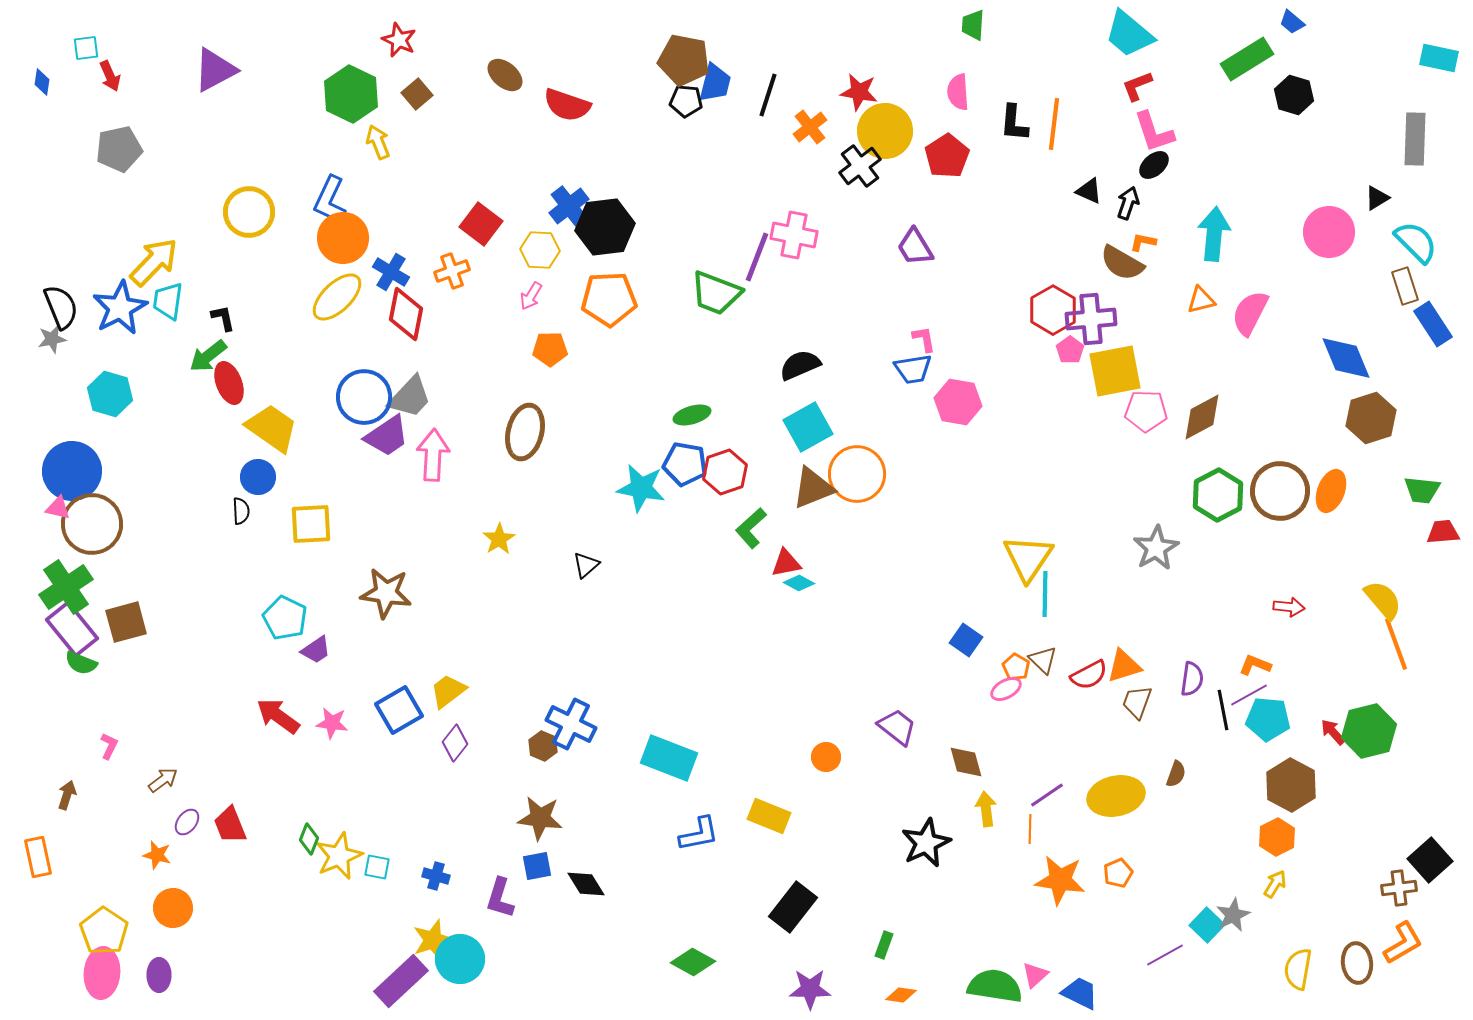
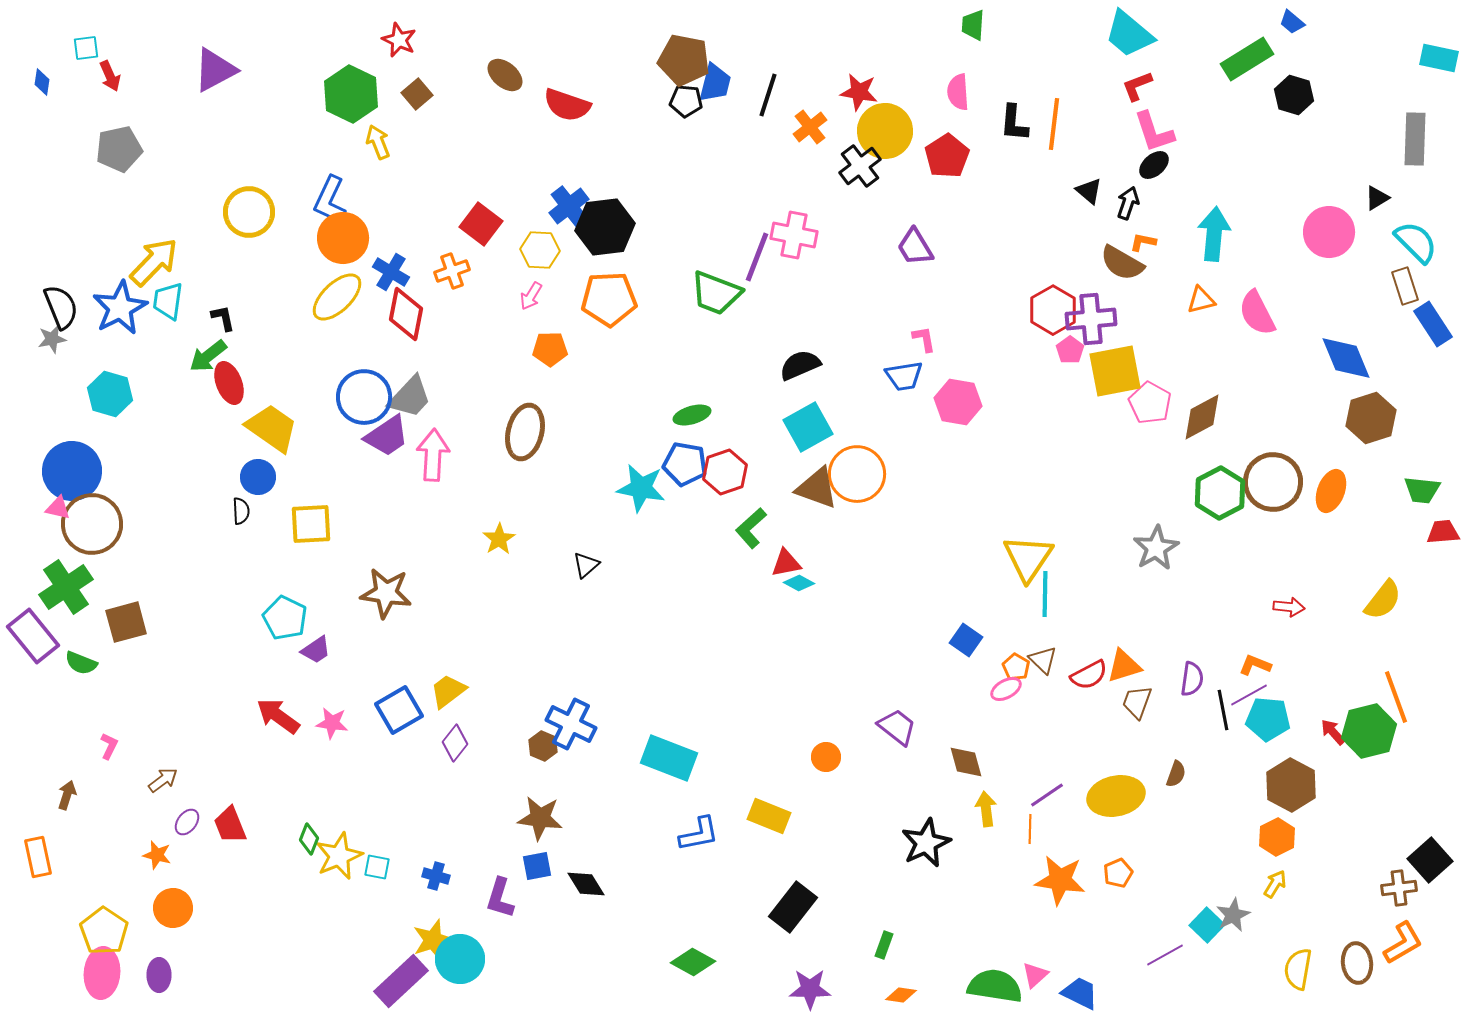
black triangle at (1089, 191): rotated 16 degrees clockwise
pink semicircle at (1250, 313): moved 7 px right; rotated 54 degrees counterclockwise
blue trapezoid at (913, 369): moved 9 px left, 7 px down
pink pentagon at (1146, 411): moved 4 px right, 8 px up; rotated 27 degrees clockwise
brown triangle at (813, 488): moved 4 px right; rotated 42 degrees clockwise
brown circle at (1280, 491): moved 7 px left, 9 px up
green hexagon at (1218, 495): moved 2 px right, 2 px up
yellow semicircle at (1383, 600): rotated 78 degrees clockwise
purple rectangle at (72, 629): moved 39 px left, 7 px down
orange line at (1396, 644): moved 53 px down
